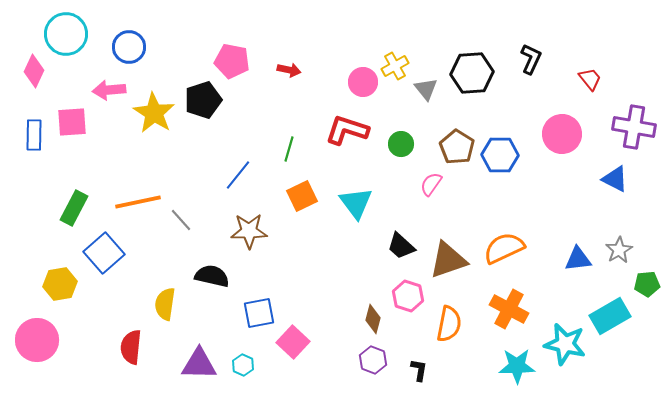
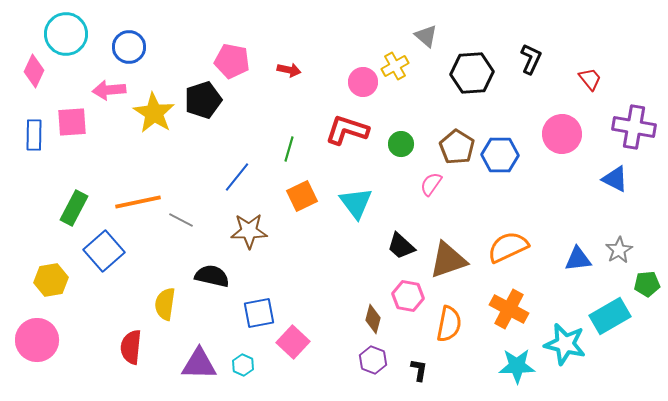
gray triangle at (426, 89): moved 53 px up; rotated 10 degrees counterclockwise
blue line at (238, 175): moved 1 px left, 2 px down
gray line at (181, 220): rotated 20 degrees counterclockwise
orange semicircle at (504, 248): moved 4 px right, 1 px up
blue square at (104, 253): moved 2 px up
yellow hexagon at (60, 284): moved 9 px left, 4 px up
pink hexagon at (408, 296): rotated 8 degrees counterclockwise
